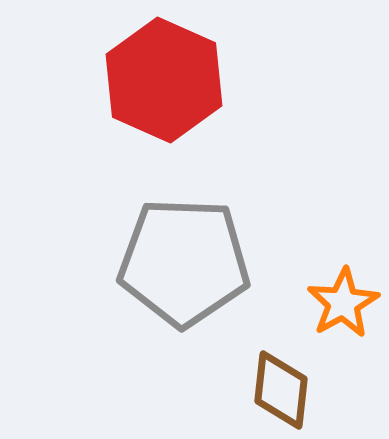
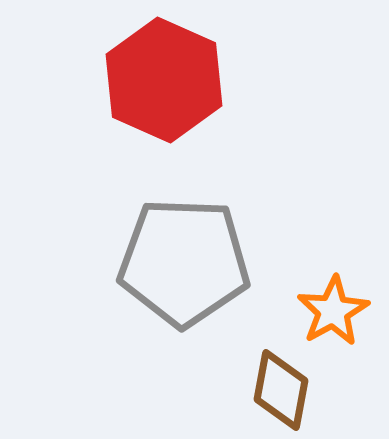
orange star: moved 10 px left, 8 px down
brown diamond: rotated 4 degrees clockwise
